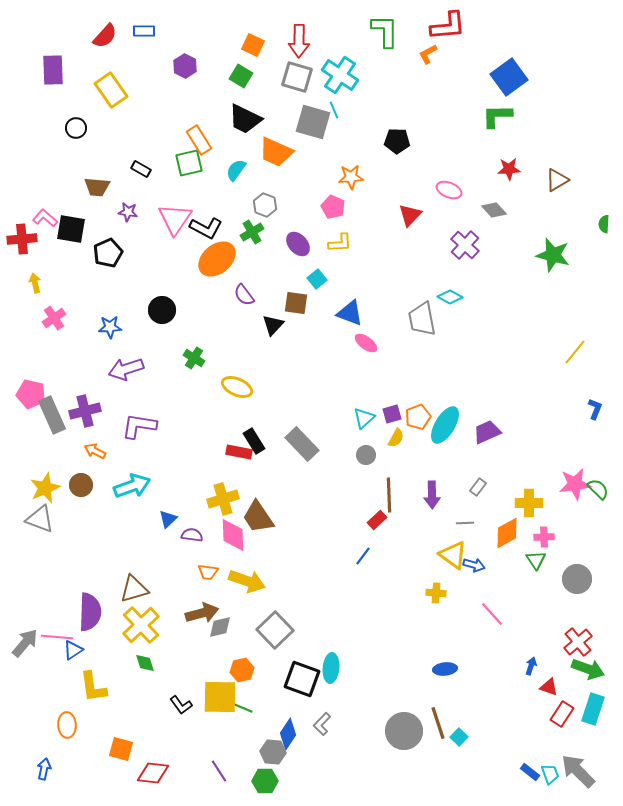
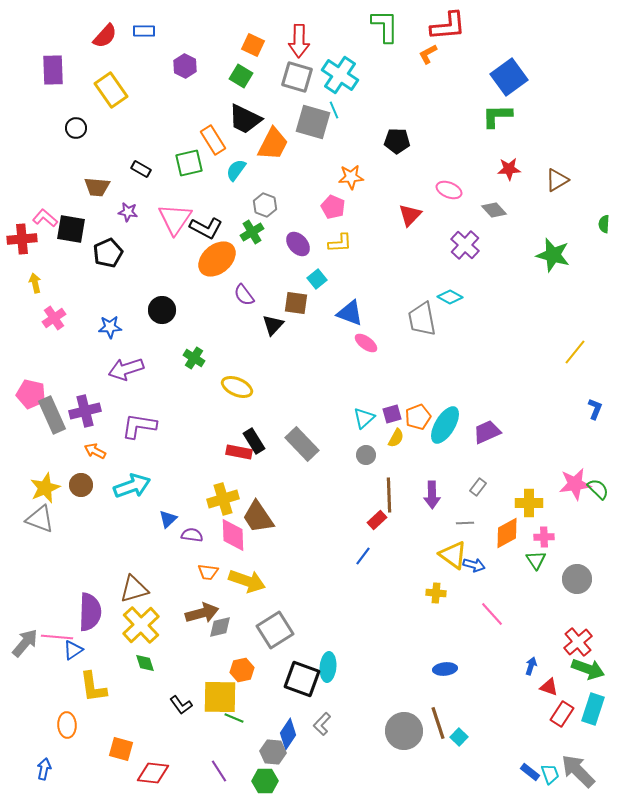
green L-shape at (385, 31): moved 5 px up
orange rectangle at (199, 140): moved 14 px right
orange trapezoid at (276, 152): moved 3 px left, 8 px up; rotated 87 degrees counterclockwise
gray square at (275, 630): rotated 12 degrees clockwise
cyan ellipse at (331, 668): moved 3 px left, 1 px up
green line at (243, 708): moved 9 px left, 10 px down
